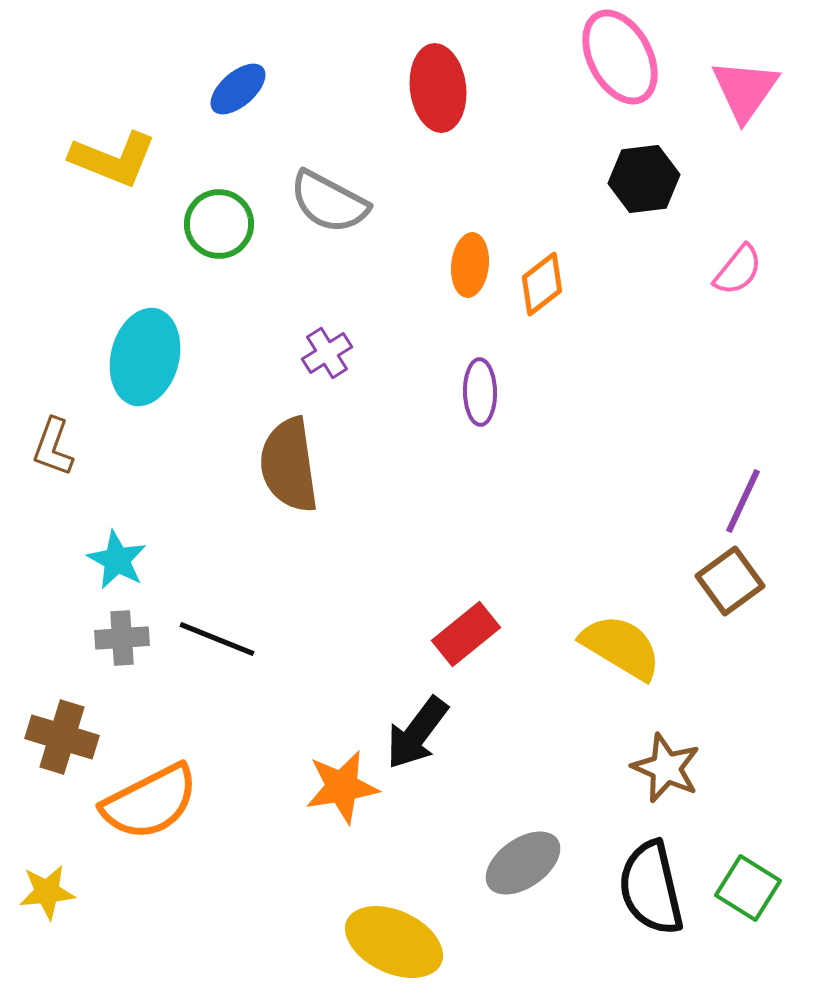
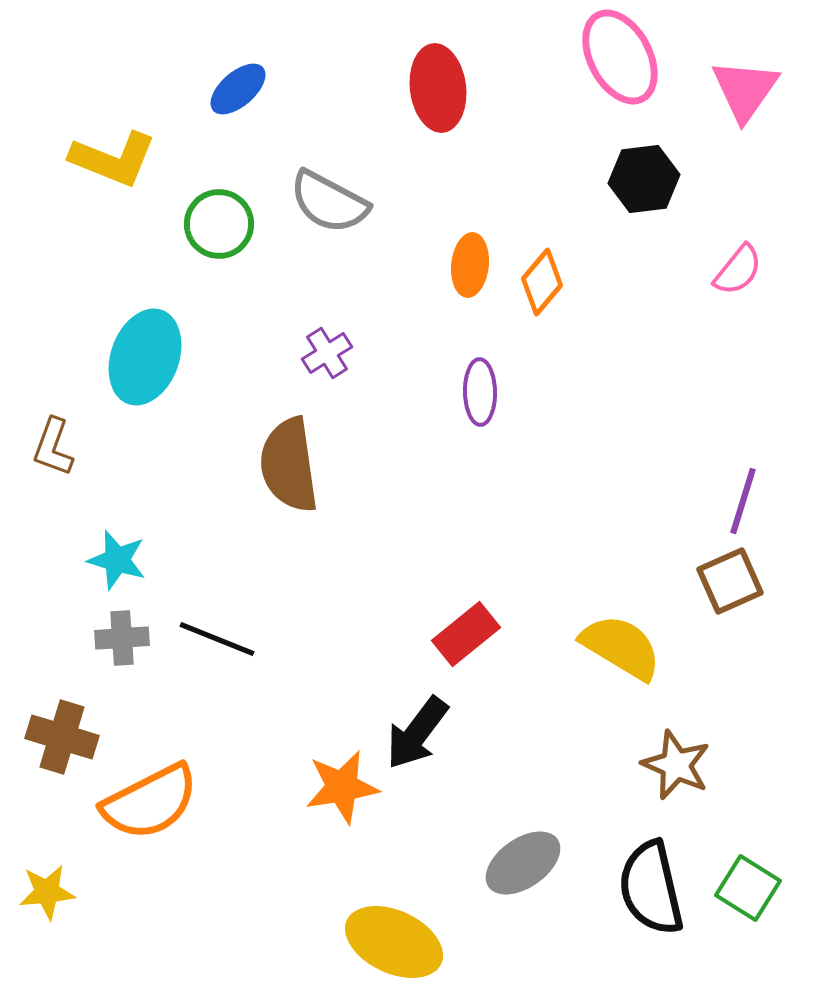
orange diamond: moved 2 px up; rotated 12 degrees counterclockwise
cyan ellipse: rotated 6 degrees clockwise
purple line: rotated 8 degrees counterclockwise
cyan star: rotated 12 degrees counterclockwise
brown square: rotated 12 degrees clockwise
brown star: moved 10 px right, 3 px up
